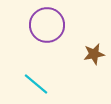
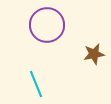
cyan line: rotated 28 degrees clockwise
